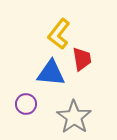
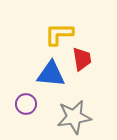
yellow L-shape: rotated 52 degrees clockwise
blue triangle: moved 1 px down
gray star: rotated 28 degrees clockwise
